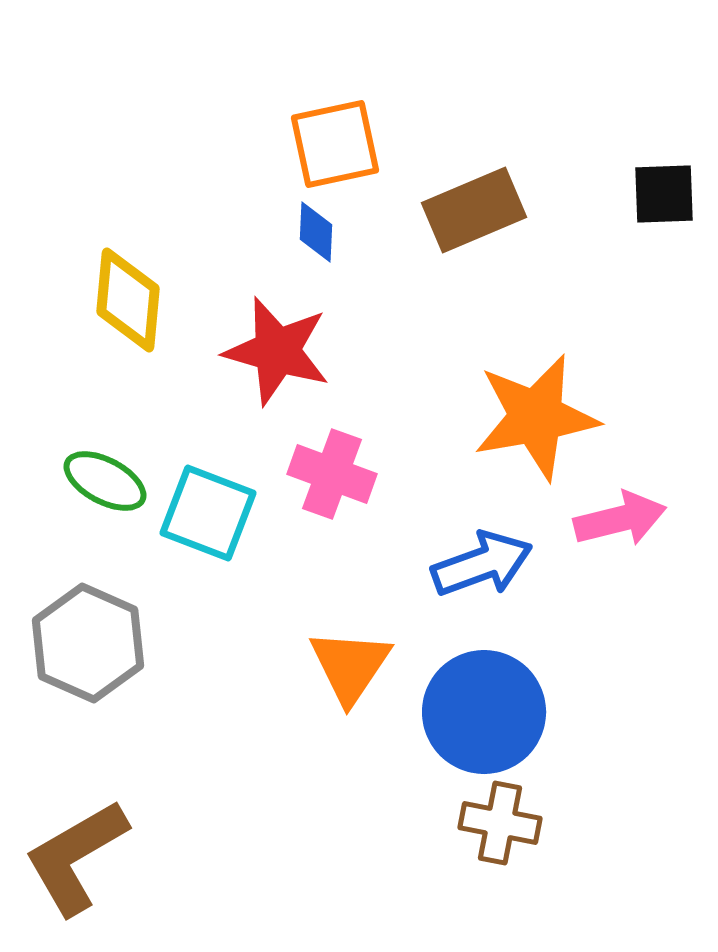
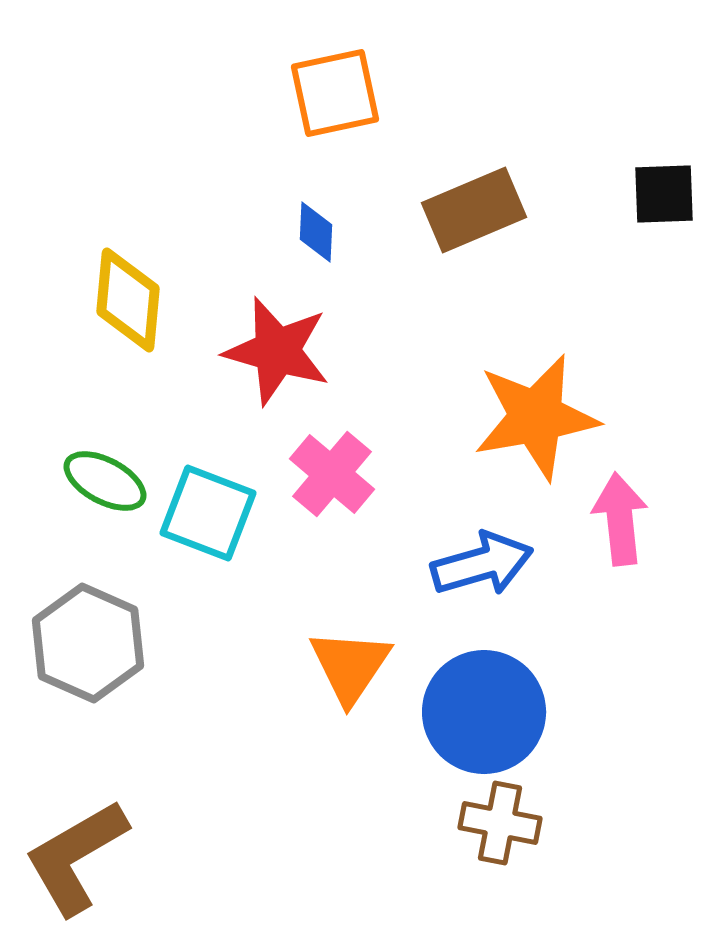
orange square: moved 51 px up
pink cross: rotated 20 degrees clockwise
pink arrow: rotated 82 degrees counterclockwise
blue arrow: rotated 4 degrees clockwise
